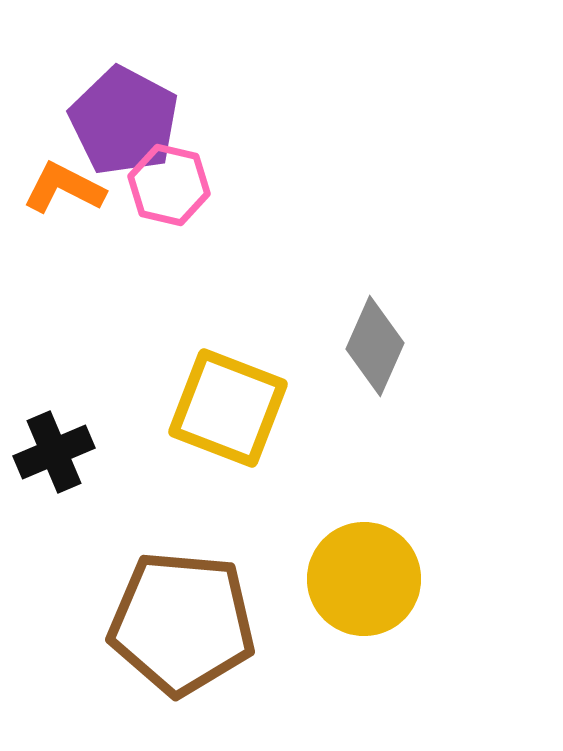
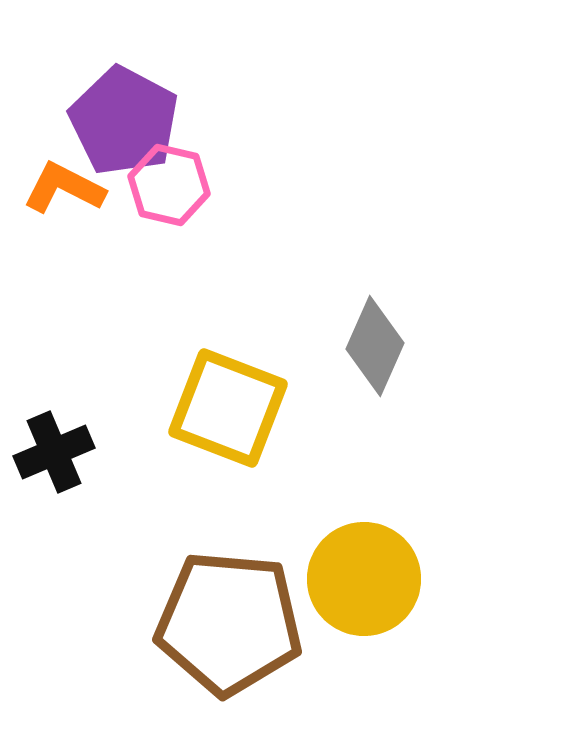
brown pentagon: moved 47 px right
